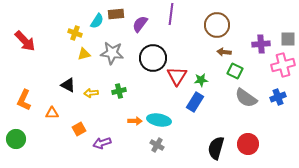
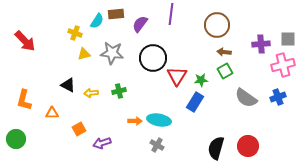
green square: moved 10 px left; rotated 35 degrees clockwise
orange L-shape: rotated 10 degrees counterclockwise
red circle: moved 2 px down
